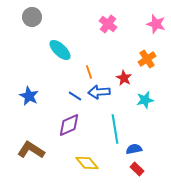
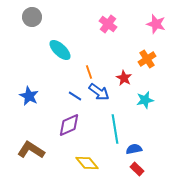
blue arrow: rotated 140 degrees counterclockwise
